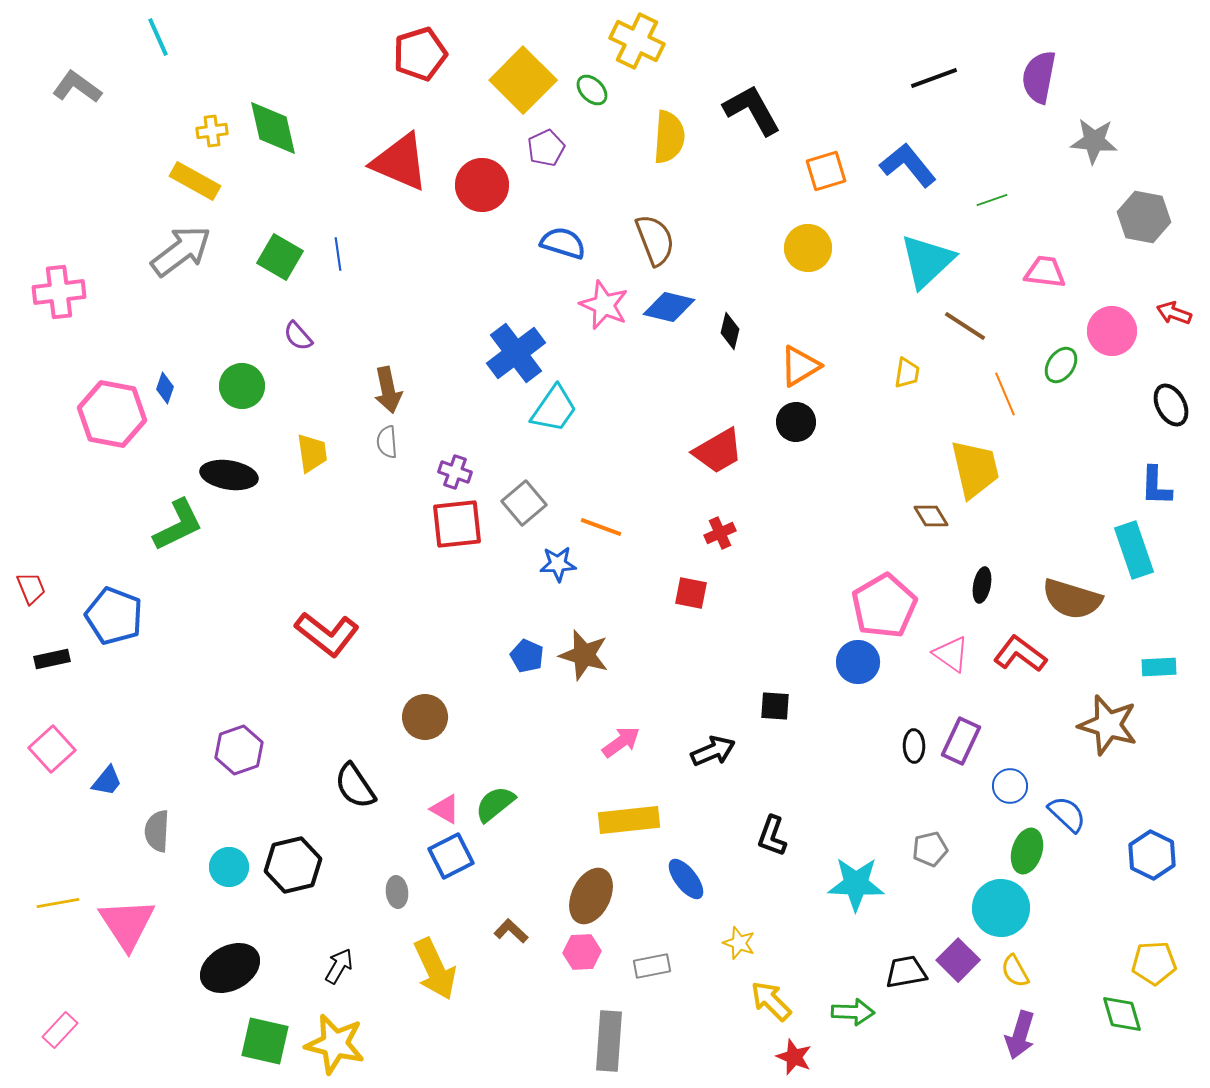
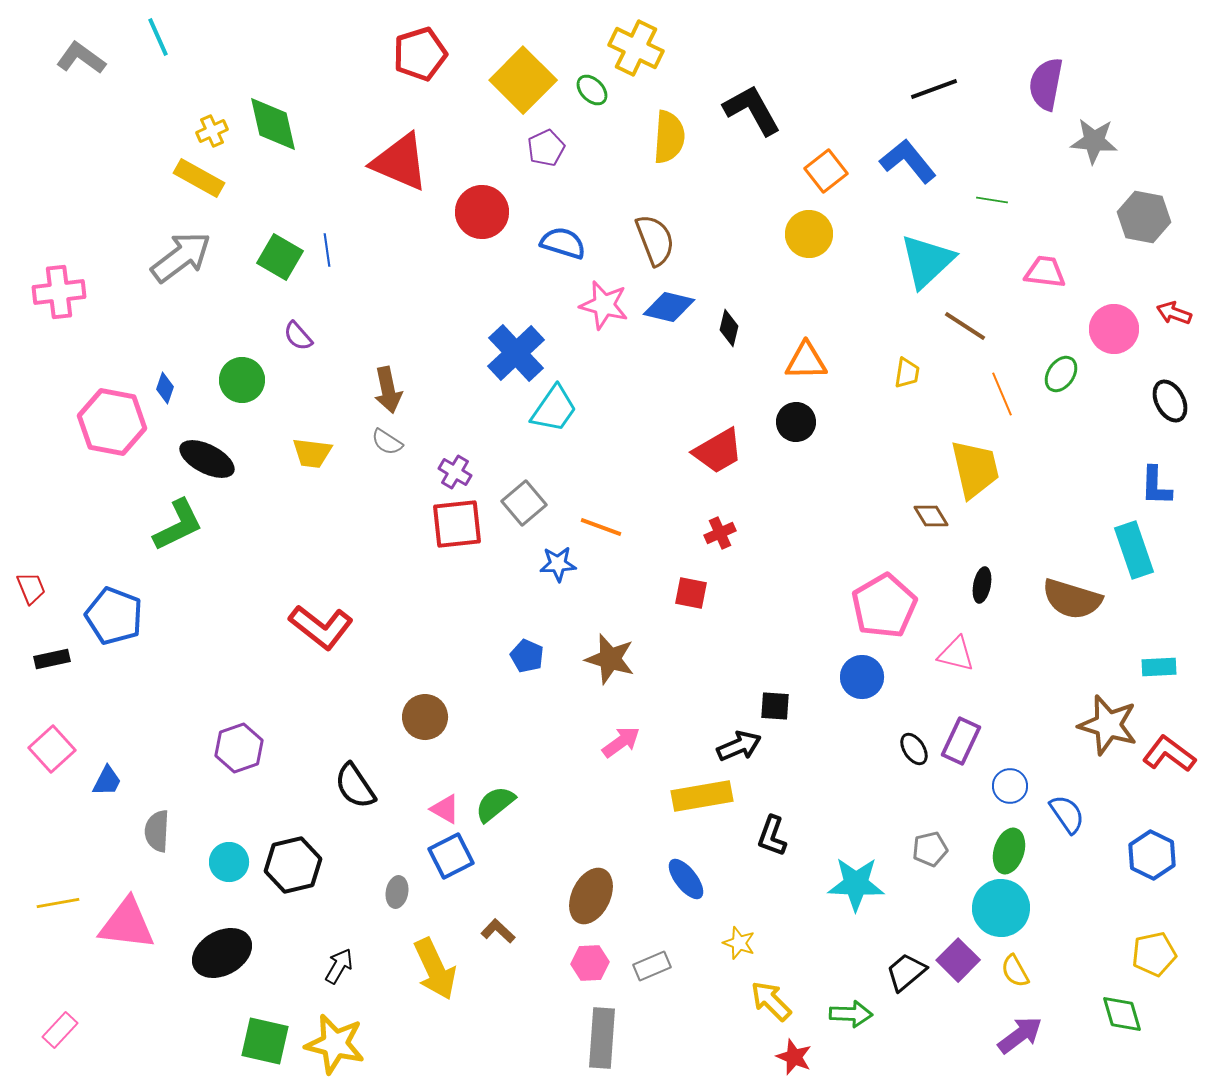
yellow cross at (637, 41): moved 1 px left, 7 px down
purple semicircle at (1039, 77): moved 7 px right, 7 px down
black line at (934, 78): moved 11 px down
gray L-shape at (77, 87): moved 4 px right, 29 px up
green diamond at (273, 128): moved 4 px up
yellow cross at (212, 131): rotated 16 degrees counterclockwise
blue L-shape at (908, 165): moved 4 px up
orange square at (826, 171): rotated 21 degrees counterclockwise
yellow rectangle at (195, 181): moved 4 px right, 3 px up
red circle at (482, 185): moved 27 px down
green line at (992, 200): rotated 28 degrees clockwise
yellow circle at (808, 248): moved 1 px right, 14 px up
gray arrow at (181, 251): moved 6 px down
blue line at (338, 254): moved 11 px left, 4 px up
pink star at (604, 305): rotated 9 degrees counterclockwise
black diamond at (730, 331): moved 1 px left, 3 px up
pink circle at (1112, 331): moved 2 px right, 2 px up
blue cross at (516, 353): rotated 6 degrees counterclockwise
green ellipse at (1061, 365): moved 9 px down
orange triangle at (800, 366): moved 6 px right, 5 px up; rotated 30 degrees clockwise
green circle at (242, 386): moved 6 px up
orange line at (1005, 394): moved 3 px left
black ellipse at (1171, 405): moved 1 px left, 4 px up
pink hexagon at (112, 414): moved 8 px down
gray semicircle at (387, 442): rotated 52 degrees counterclockwise
yellow trapezoid at (312, 453): rotated 105 degrees clockwise
purple cross at (455, 472): rotated 12 degrees clockwise
black ellipse at (229, 475): moved 22 px left, 16 px up; rotated 18 degrees clockwise
red L-shape at (327, 634): moved 6 px left, 7 px up
pink triangle at (951, 654): moved 5 px right; rotated 21 degrees counterclockwise
red L-shape at (1020, 654): moved 149 px right, 100 px down
brown star at (584, 655): moved 26 px right, 4 px down
blue circle at (858, 662): moved 4 px right, 15 px down
black ellipse at (914, 746): moved 3 px down; rotated 32 degrees counterclockwise
purple hexagon at (239, 750): moved 2 px up
black arrow at (713, 751): moved 26 px right, 5 px up
blue trapezoid at (107, 781): rotated 12 degrees counterclockwise
blue semicircle at (1067, 814): rotated 12 degrees clockwise
yellow rectangle at (629, 820): moved 73 px right, 24 px up; rotated 4 degrees counterclockwise
green ellipse at (1027, 851): moved 18 px left
cyan circle at (229, 867): moved 5 px up
gray ellipse at (397, 892): rotated 16 degrees clockwise
pink triangle at (127, 924): rotated 50 degrees counterclockwise
brown L-shape at (511, 931): moved 13 px left
pink hexagon at (582, 952): moved 8 px right, 11 px down
yellow pentagon at (1154, 963): moved 9 px up; rotated 9 degrees counterclockwise
gray rectangle at (652, 966): rotated 12 degrees counterclockwise
black ellipse at (230, 968): moved 8 px left, 15 px up
black trapezoid at (906, 972): rotated 30 degrees counterclockwise
green arrow at (853, 1012): moved 2 px left, 2 px down
purple arrow at (1020, 1035): rotated 144 degrees counterclockwise
gray rectangle at (609, 1041): moved 7 px left, 3 px up
